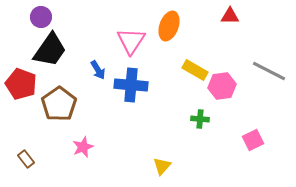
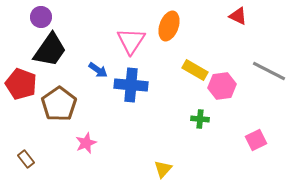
red triangle: moved 8 px right; rotated 24 degrees clockwise
blue arrow: rotated 24 degrees counterclockwise
pink square: moved 3 px right
pink star: moved 3 px right, 4 px up
yellow triangle: moved 1 px right, 3 px down
